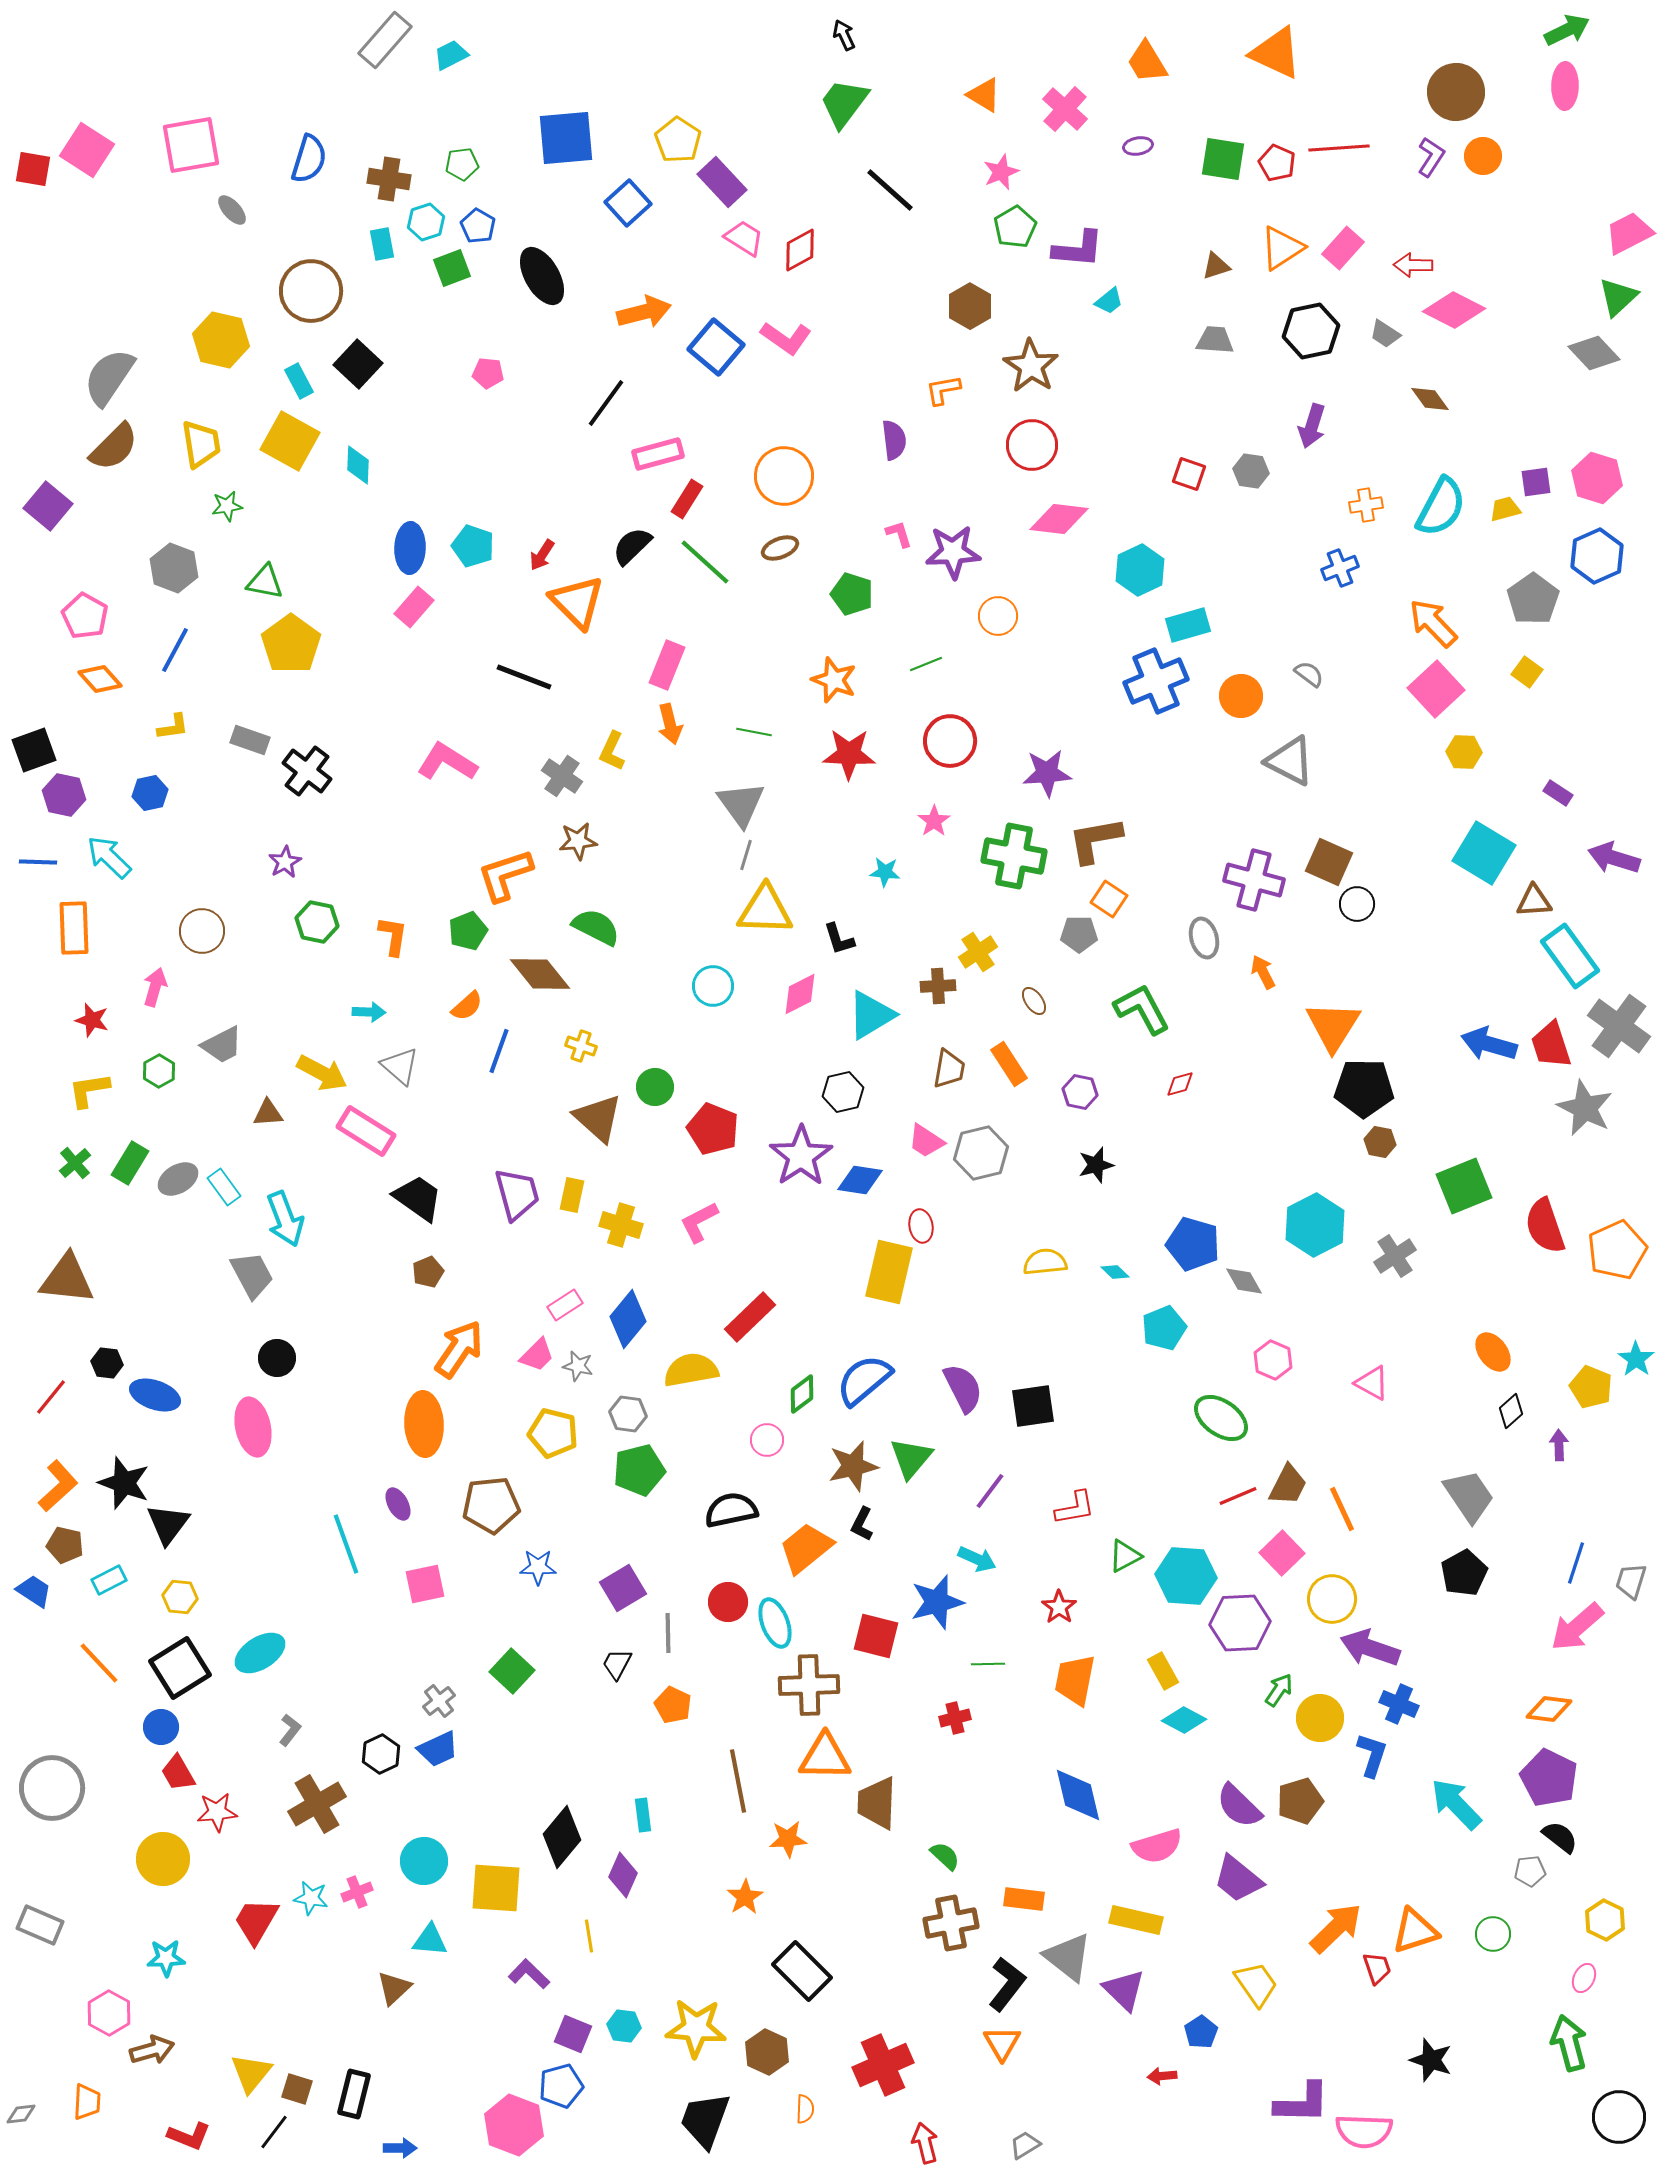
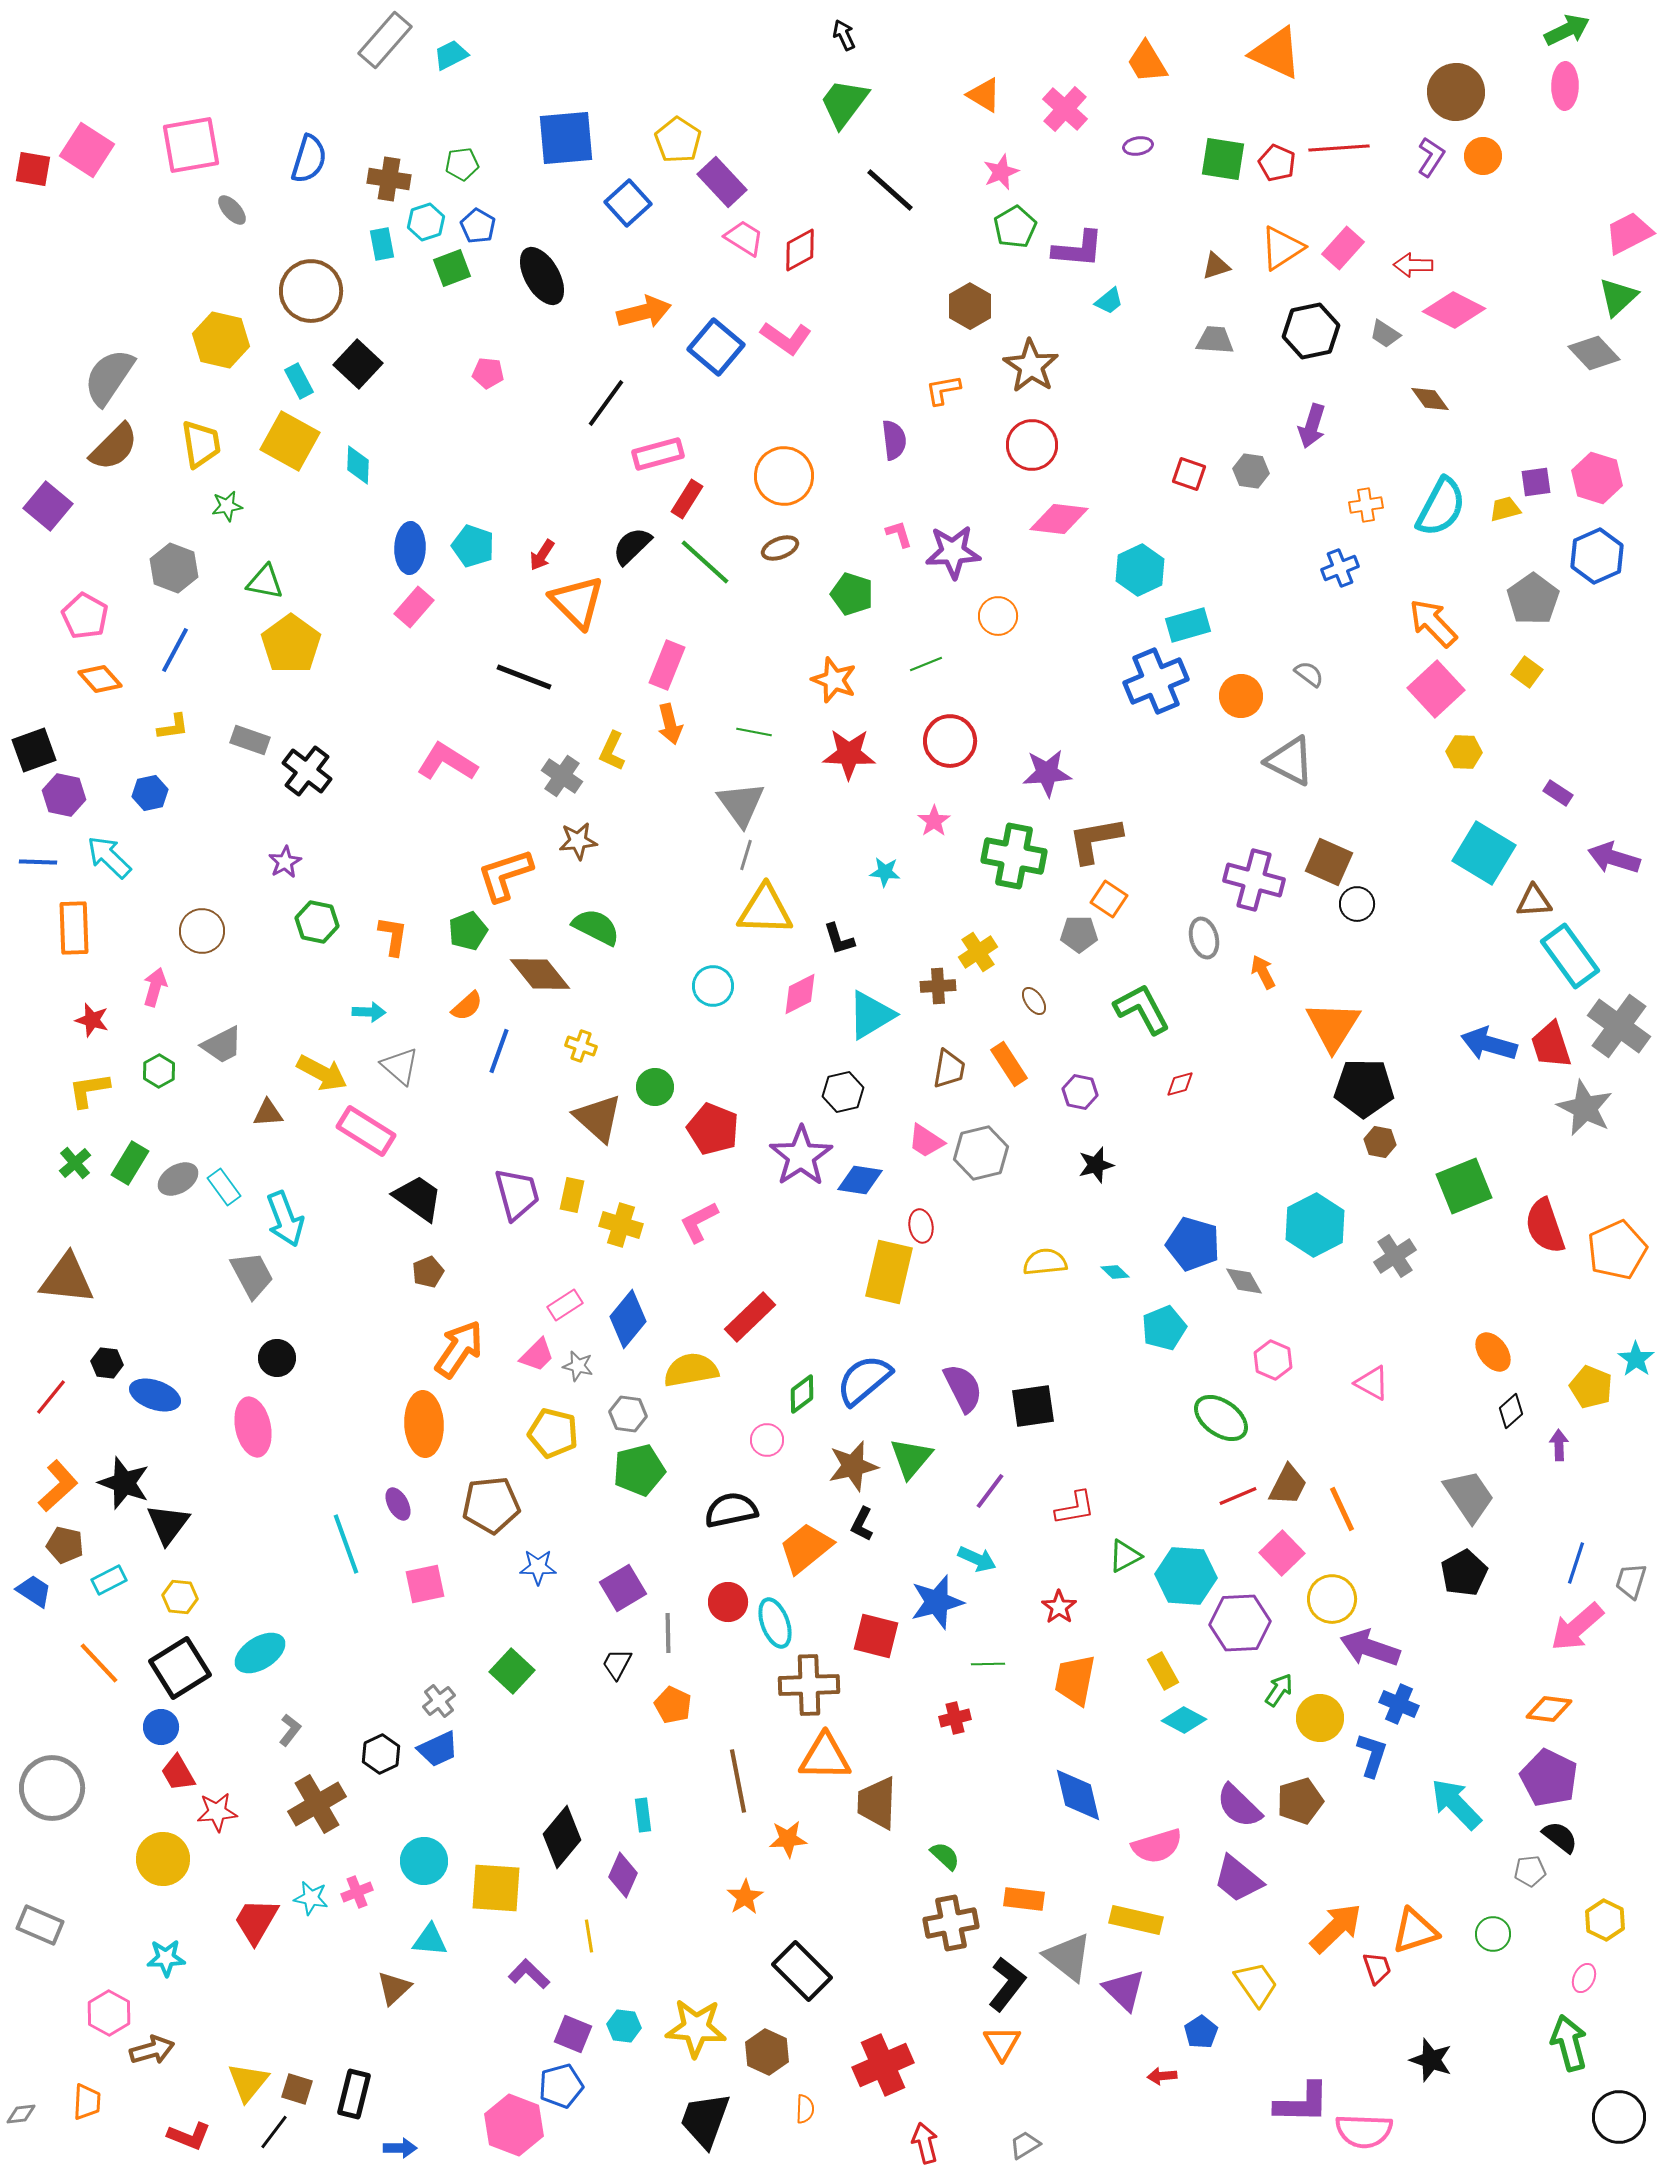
yellow triangle at (251, 2073): moved 3 px left, 9 px down
